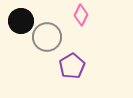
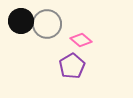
pink diamond: moved 25 px down; rotated 75 degrees counterclockwise
gray circle: moved 13 px up
